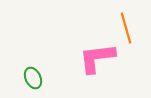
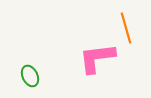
green ellipse: moved 3 px left, 2 px up
